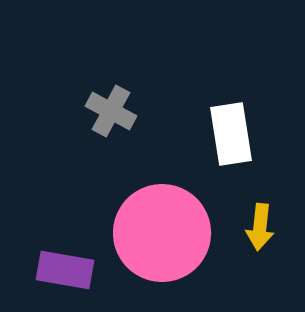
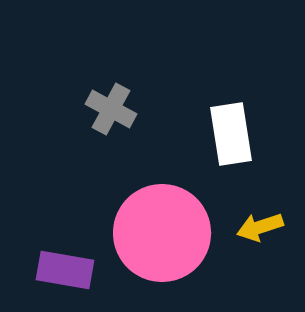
gray cross: moved 2 px up
yellow arrow: rotated 66 degrees clockwise
